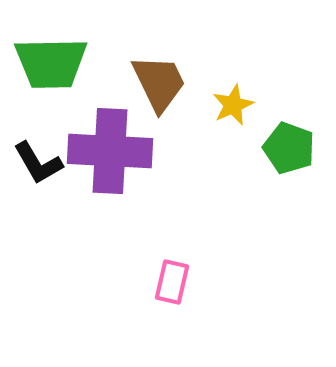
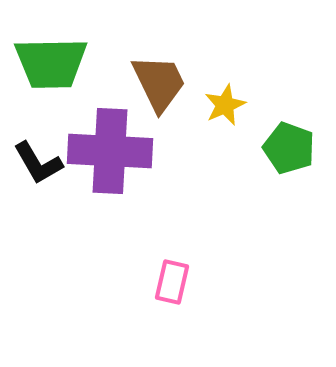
yellow star: moved 8 px left
